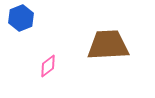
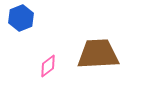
brown trapezoid: moved 10 px left, 9 px down
